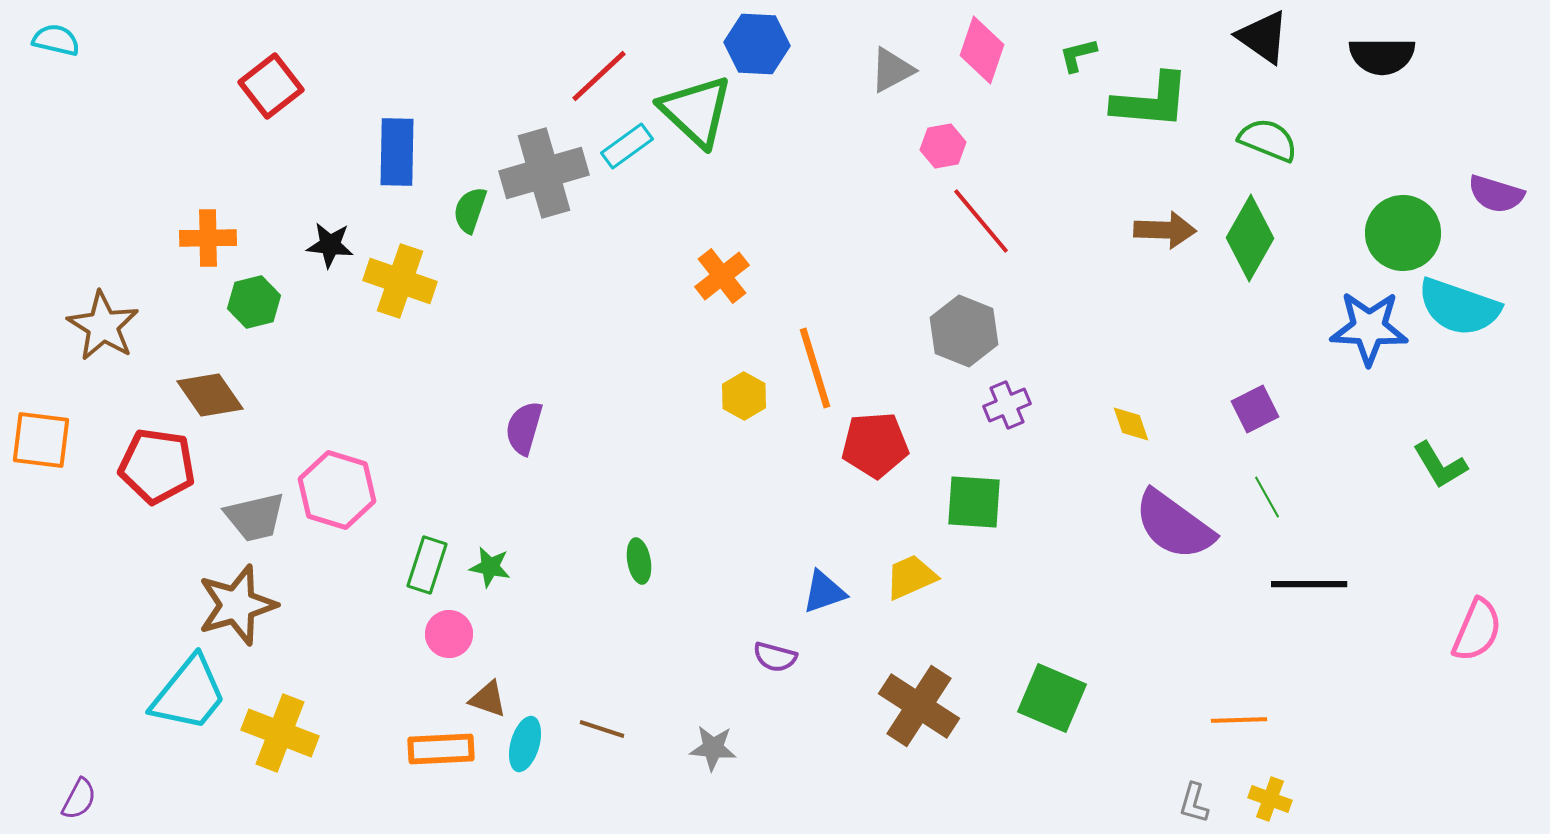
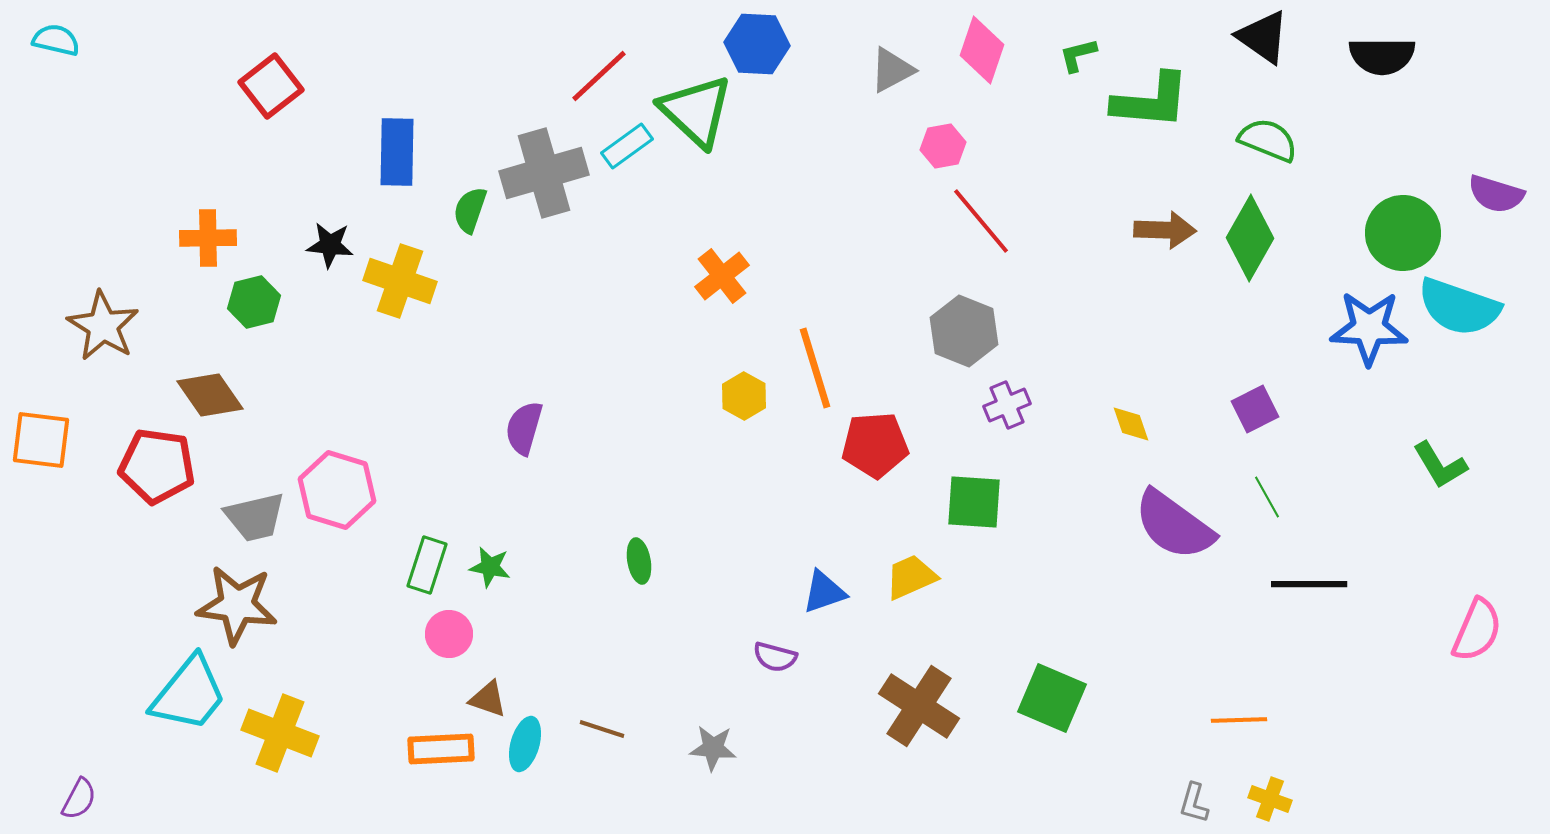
brown star at (237, 605): rotated 24 degrees clockwise
